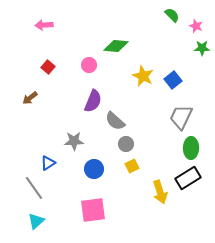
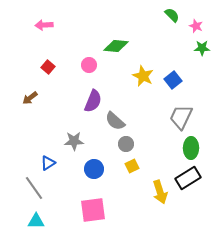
cyan triangle: rotated 42 degrees clockwise
